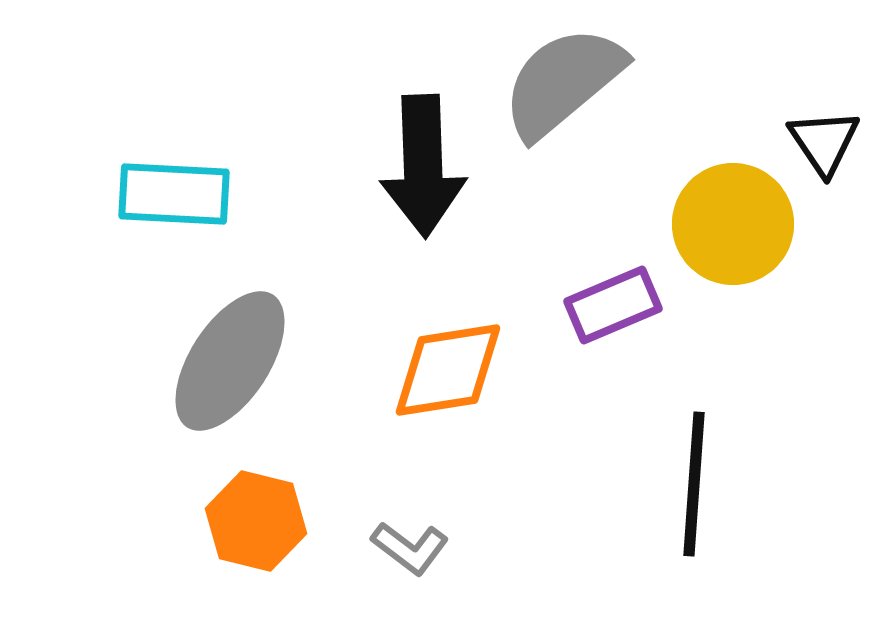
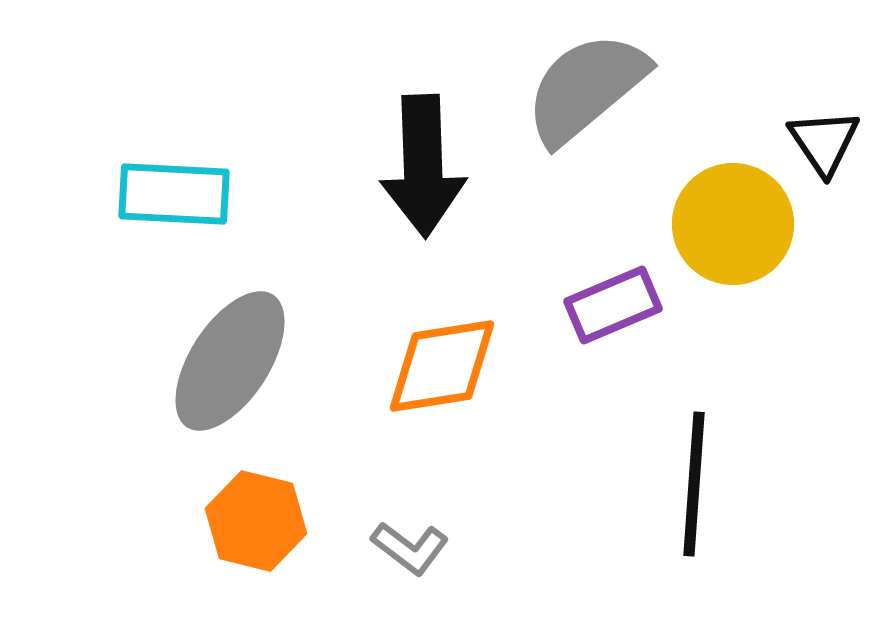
gray semicircle: moved 23 px right, 6 px down
orange diamond: moved 6 px left, 4 px up
